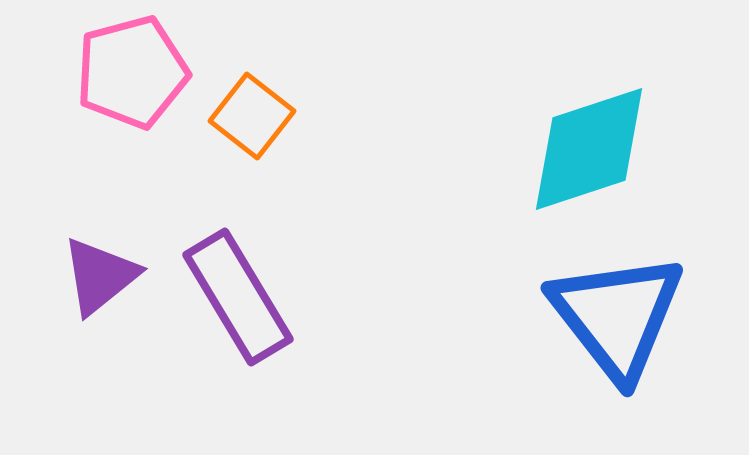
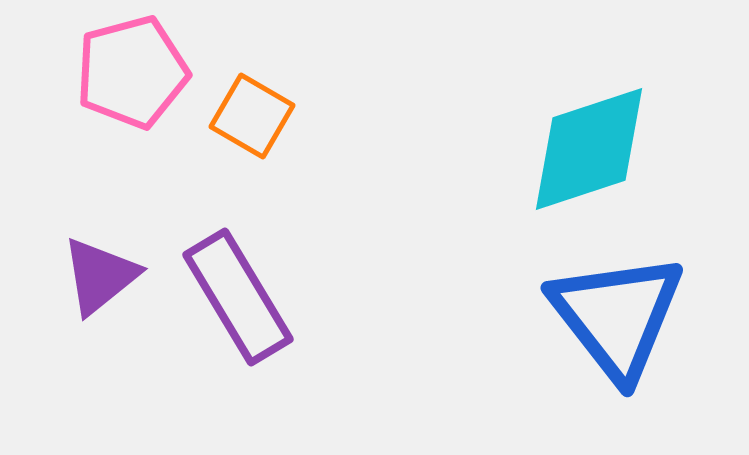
orange square: rotated 8 degrees counterclockwise
